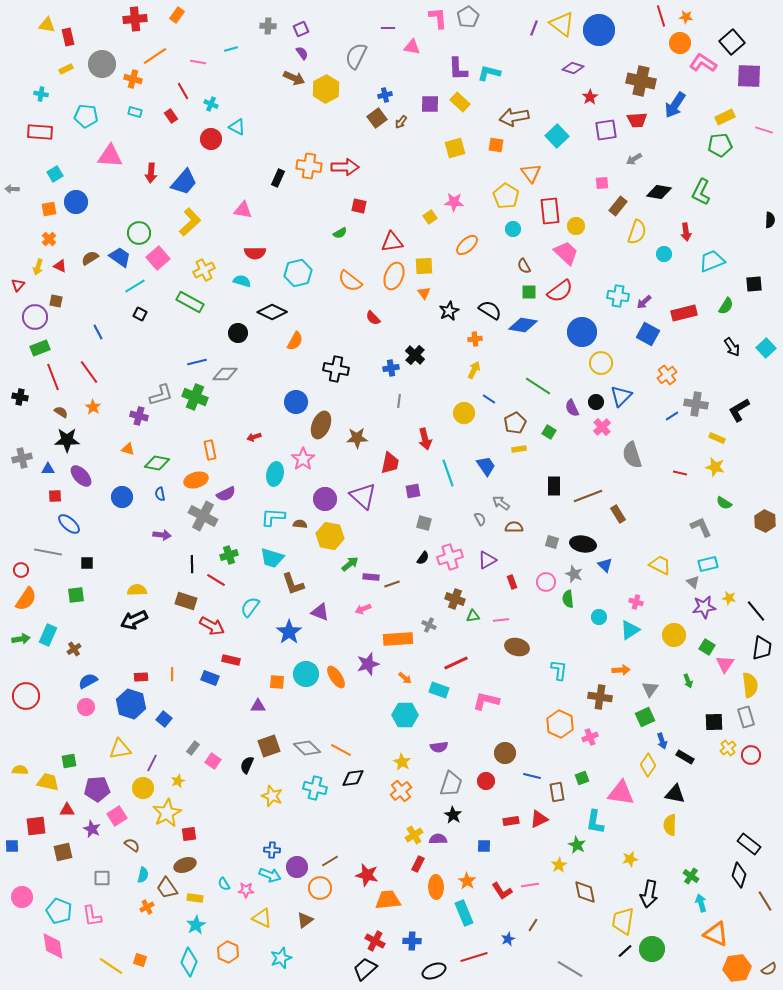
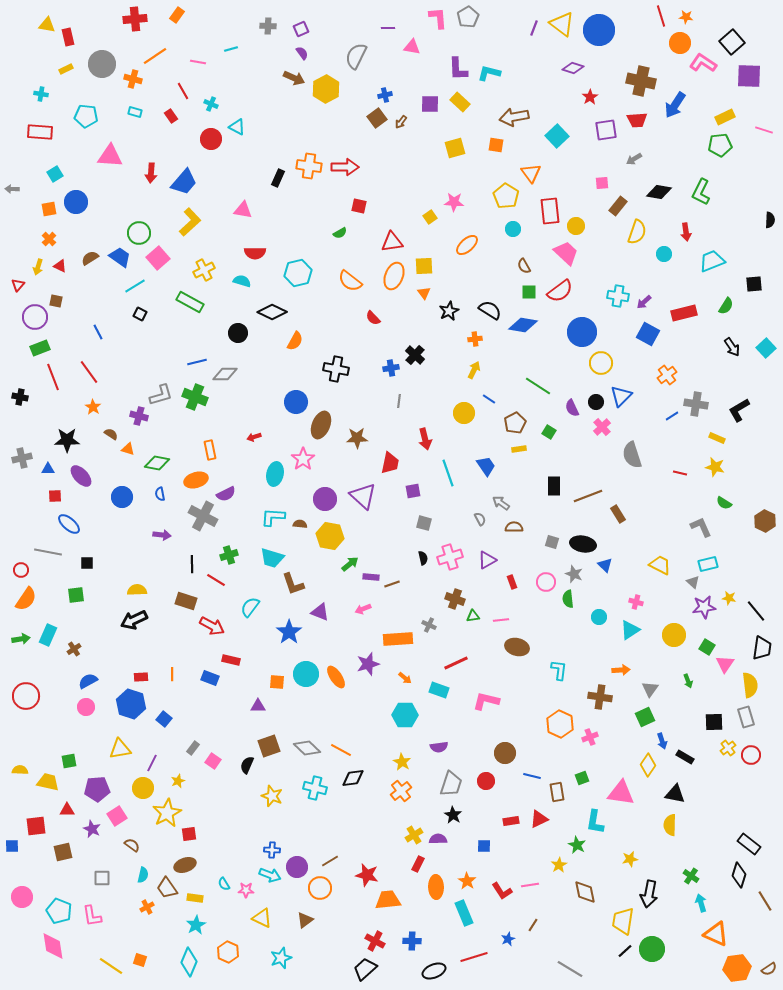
brown semicircle at (61, 412): moved 50 px right, 22 px down
black semicircle at (423, 558): rotated 48 degrees counterclockwise
